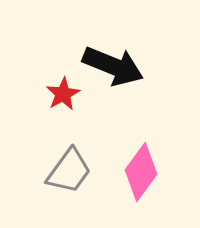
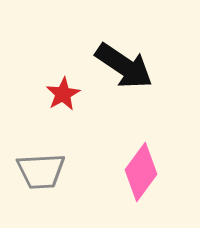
black arrow: moved 11 px right; rotated 12 degrees clockwise
gray trapezoid: moved 28 px left; rotated 51 degrees clockwise
